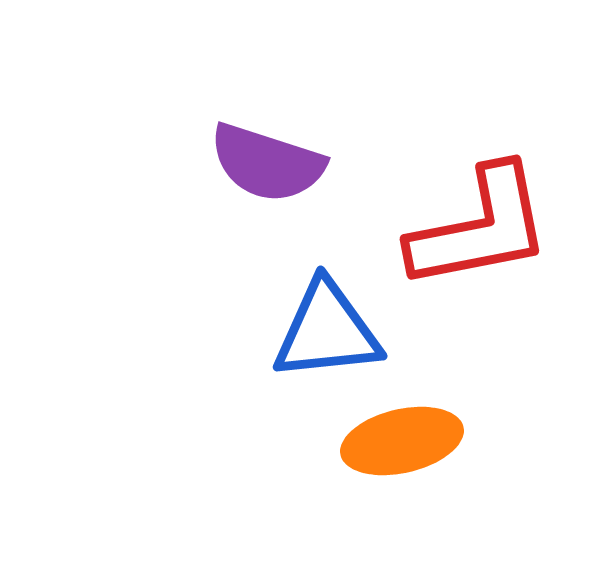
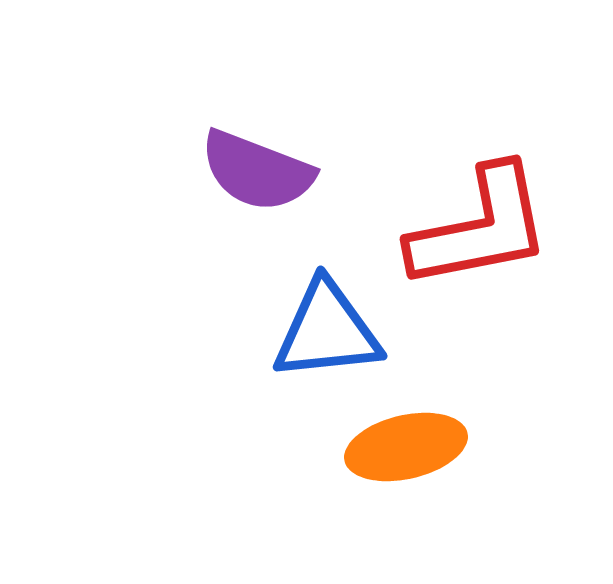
purple semicircle: moved 10 px left, 8 px down; rotated 3 degrees clockwise
orange ellipse: moved 4 px right, 6 px down
